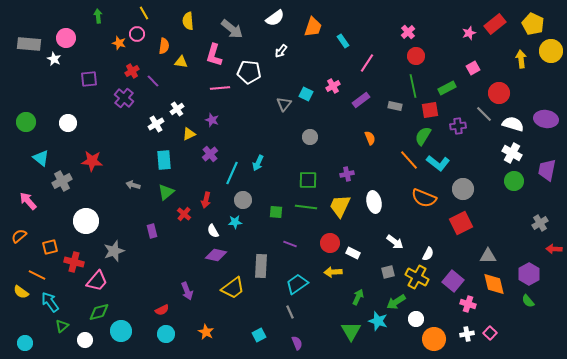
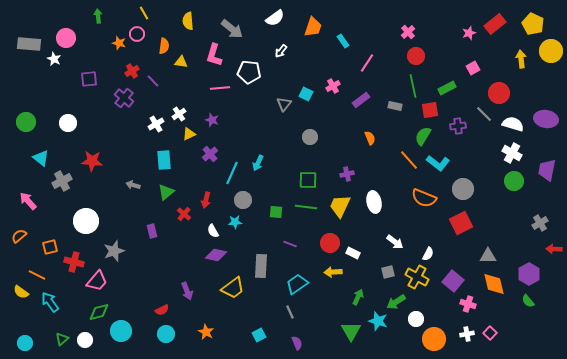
white cross at (177, 109): moved 2 px right, 5 px down
green triangle at (62, 326): moved 13 px down
